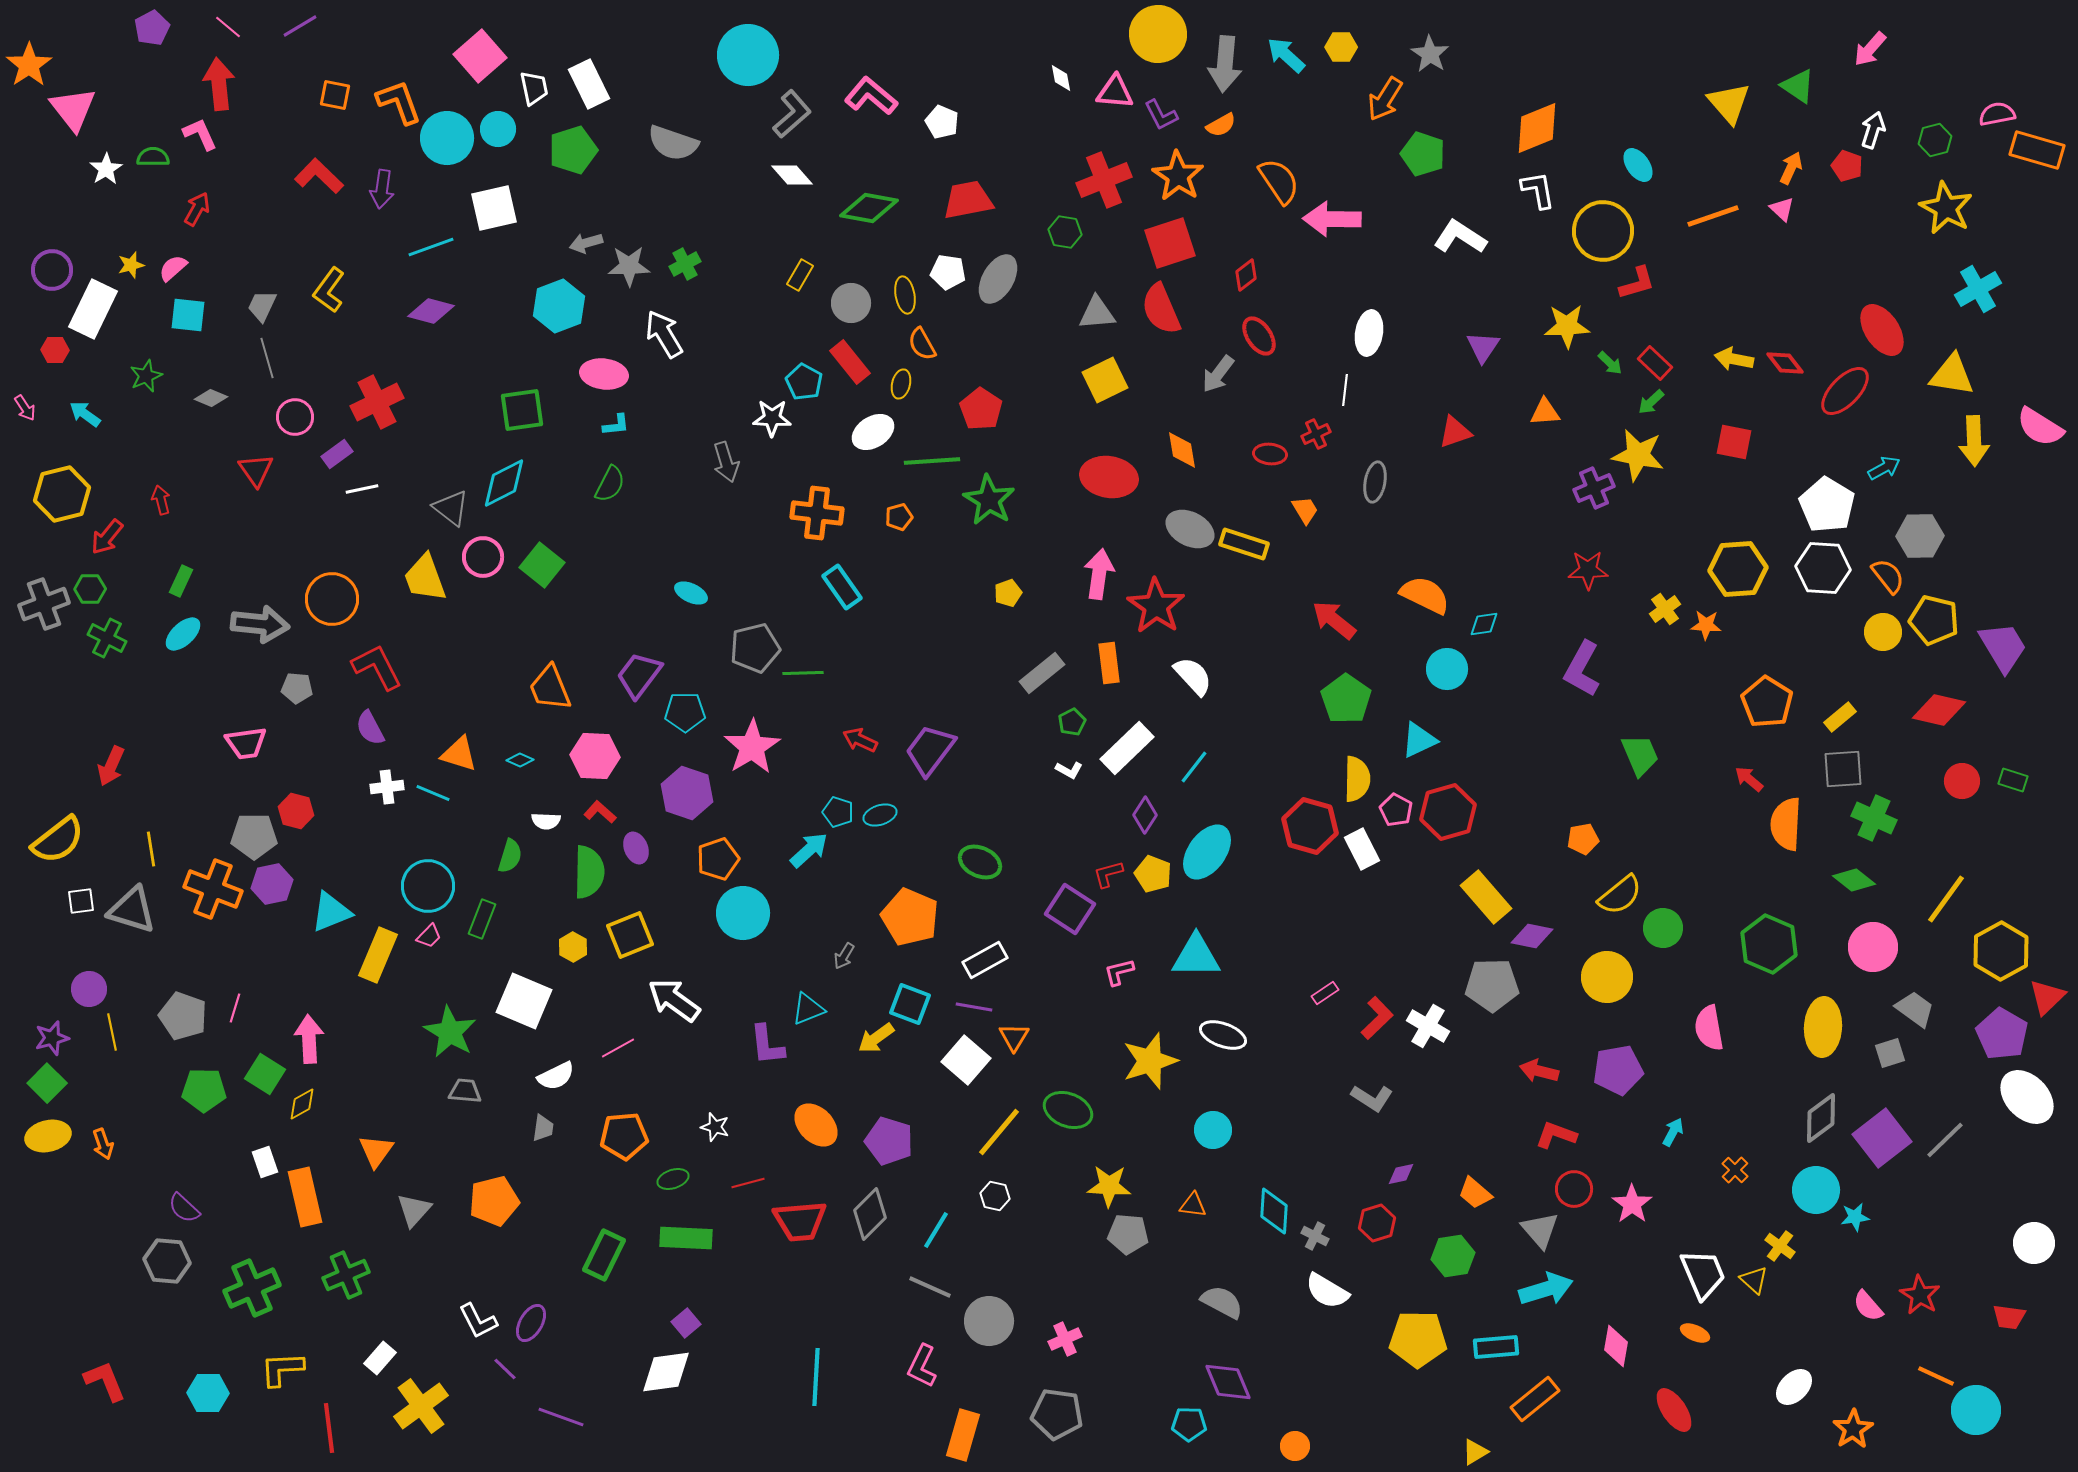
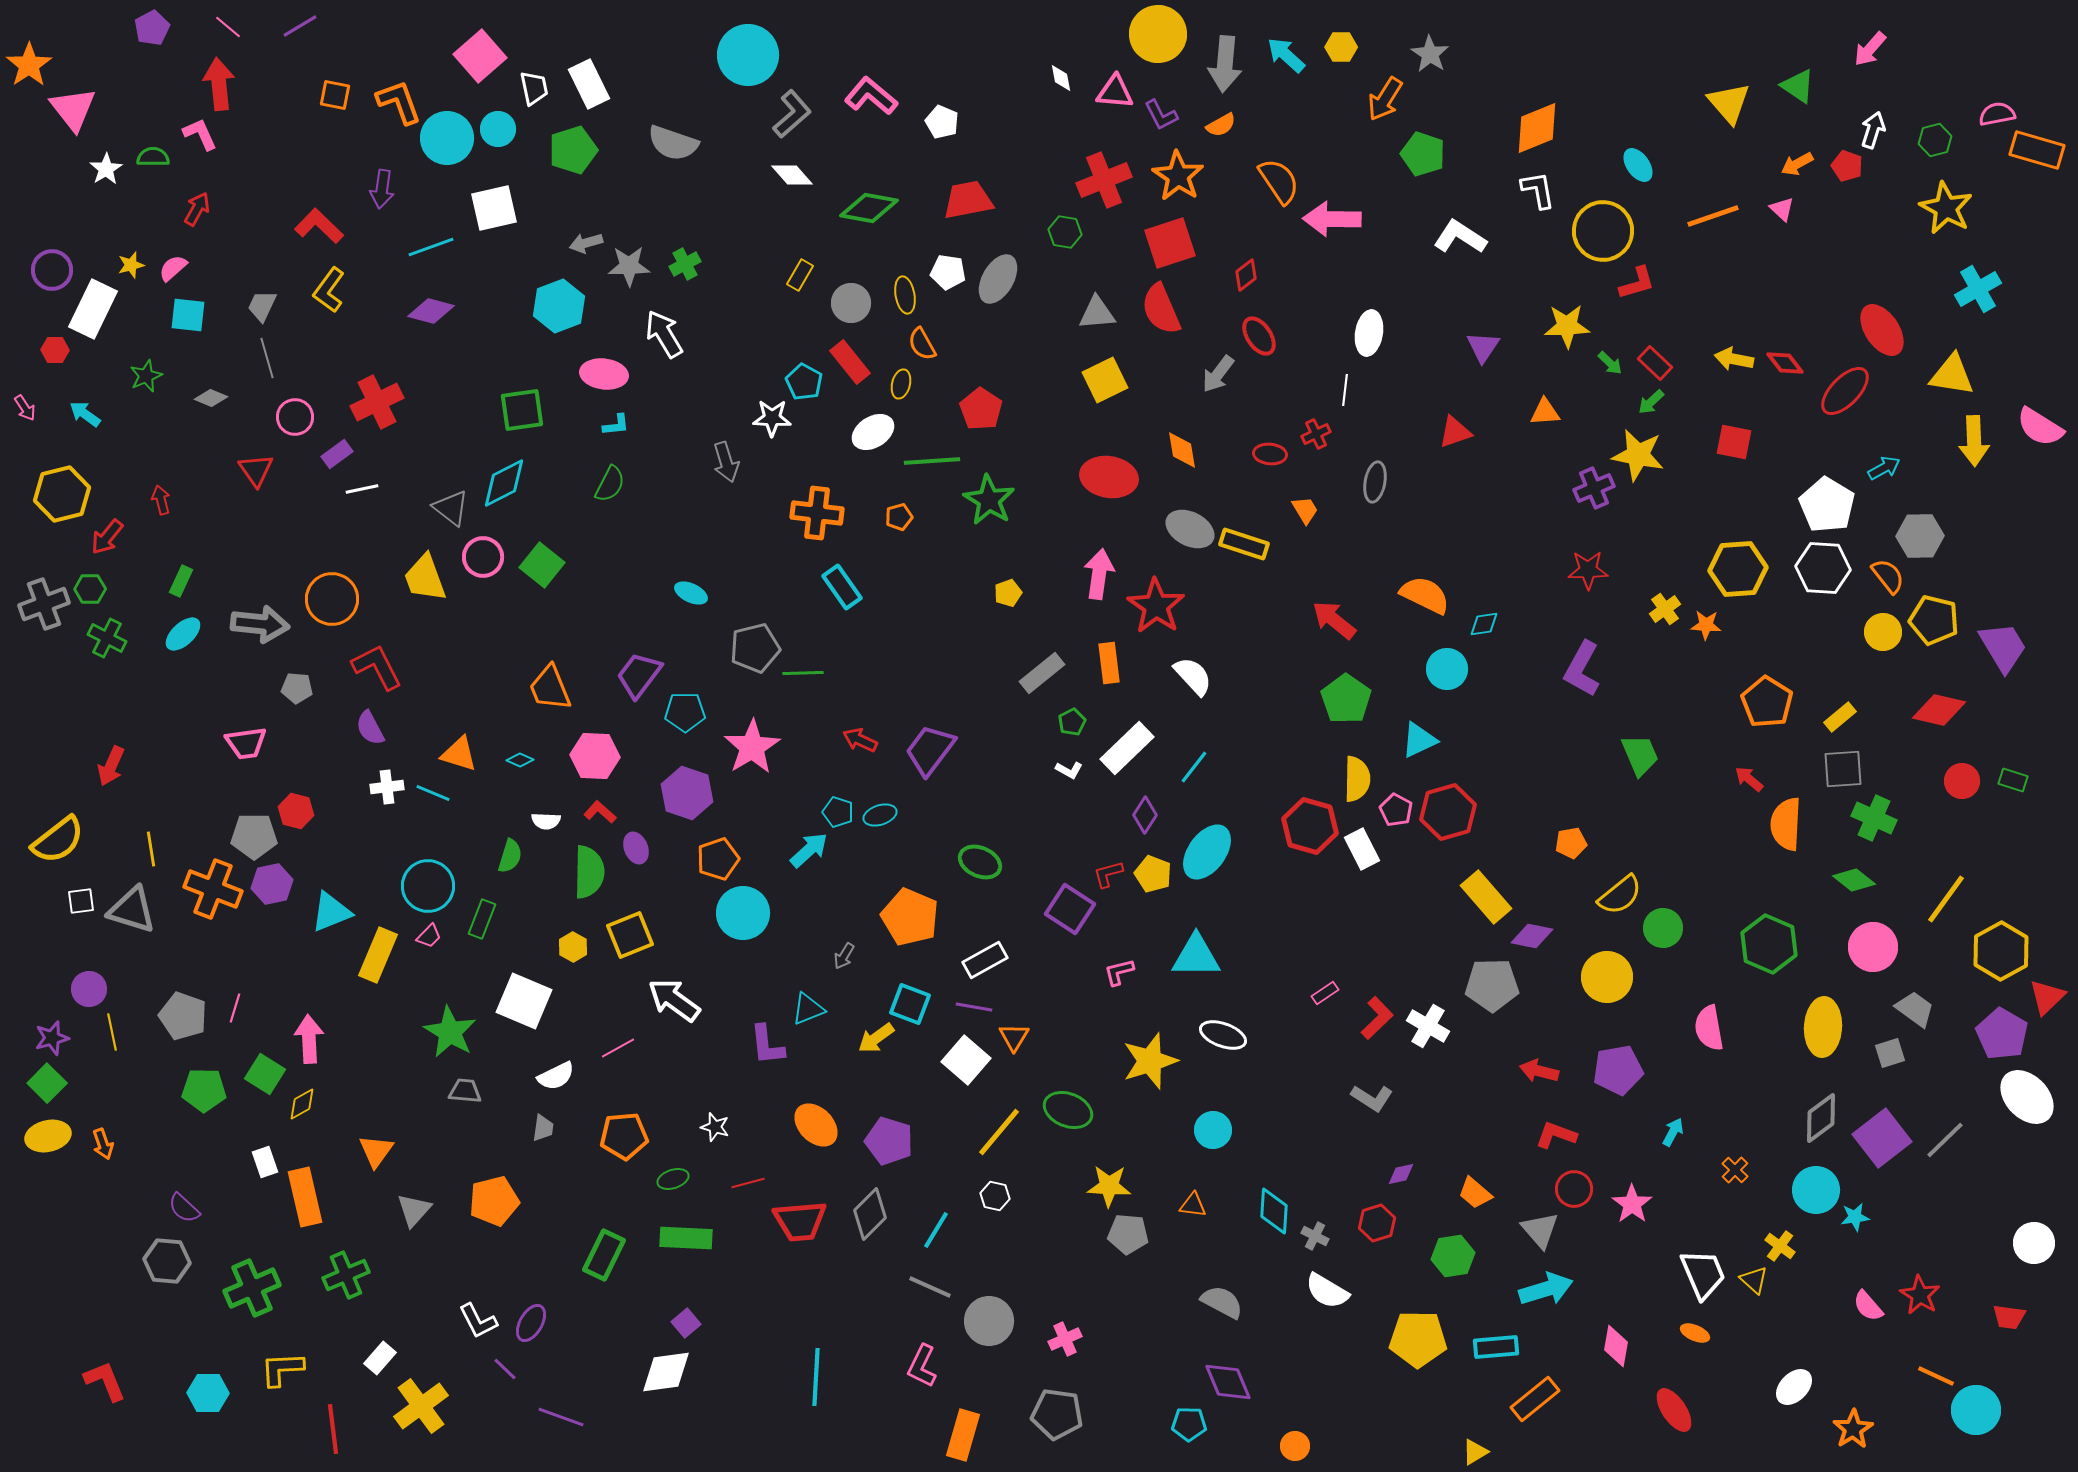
orange arrow at (1791, 168): moved 6 px right, 4 px up; rotated 144 degrees counterclockwise
red L-shape at (319, 176): moved 50 px down
orange pentagon at (1583, 839): moved 12 px left, 4 px down
red line at (329, 1428): moved 4 px right, 1 px down
